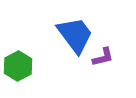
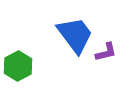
purple L-shape: moved 3 px right, 5 px up
